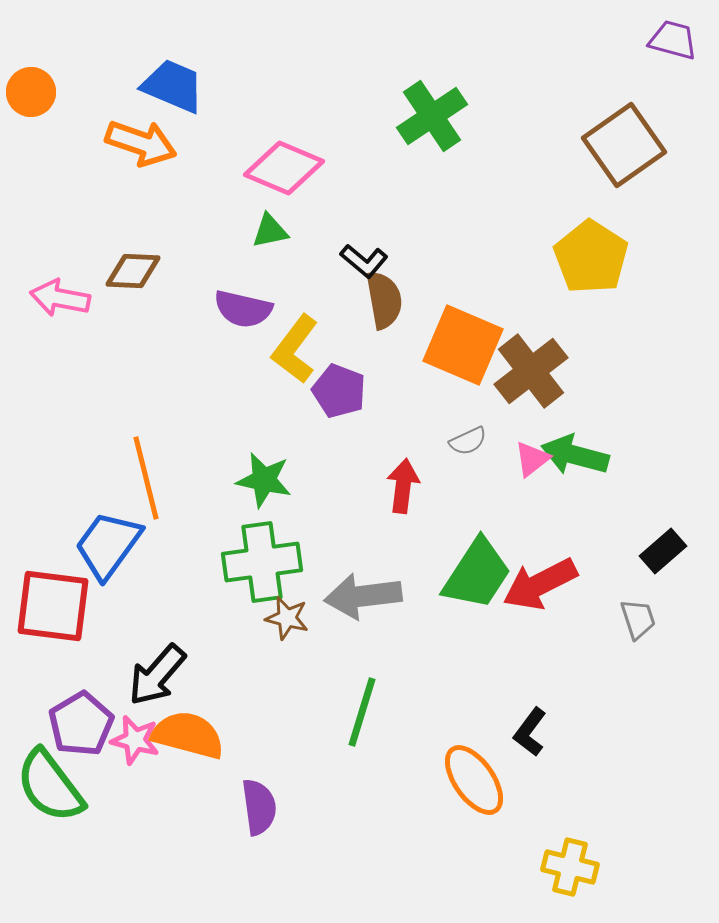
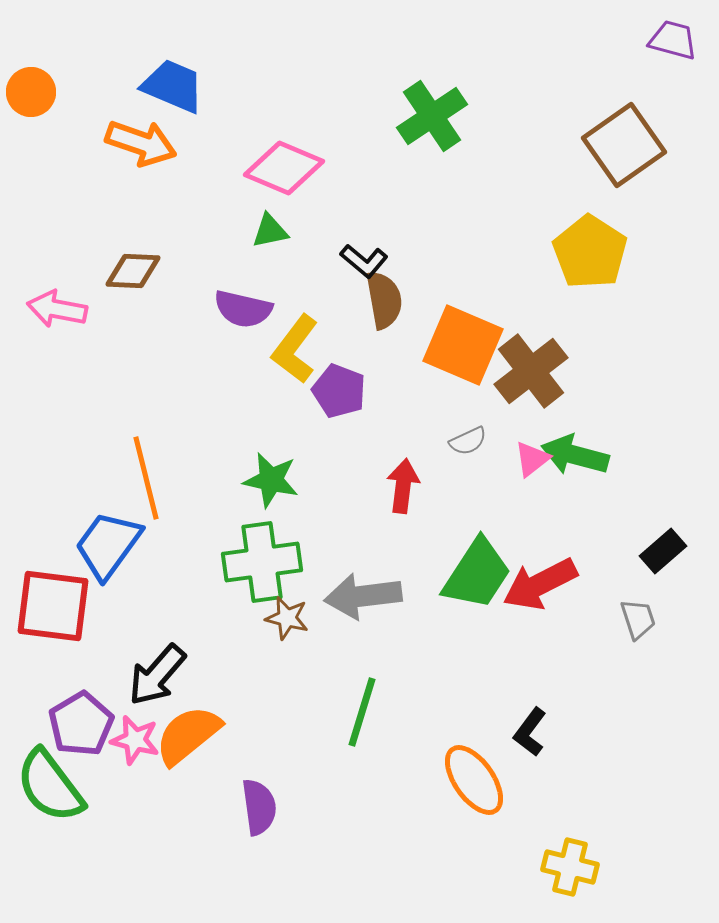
yellow pentagon at (591, 257): moved 1 px left, 5 px up
pink arrow at (60, 298): moved 3 px left, 11 px down
green star at (264, 480): moved 7 px right
orange semicircle at (188, 735): rotated 54 degrees counterclockwise
